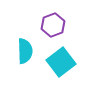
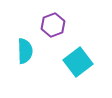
cyan square: moved 17 px right
